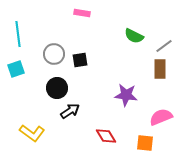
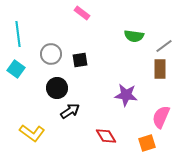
pink rectangle: rotated 28 degrees clockwise
green semicircle: rotated 18 degrees counterclockwise
gray circle: moved 3 px left
cyan square: rotated 36 degrees counterclockwise
pink semicircle: rotated 45 degrees counterclockwise
orange square: moved 2 px right; rotated 24 degrees counterclockwise
